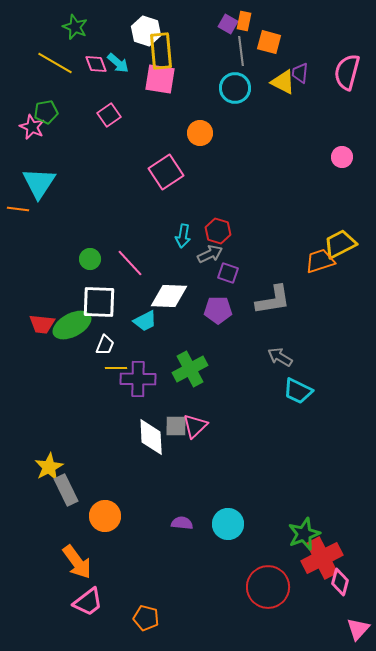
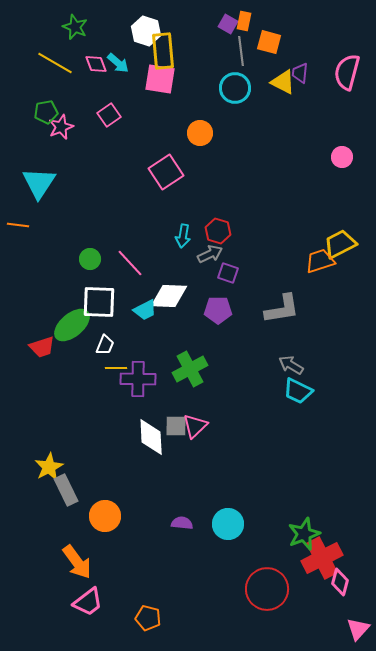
yellow rectangle at (161, 51): moved 2 px right
pink star at (32, 127): moved 29 px right; rotated 25 degrees clockwise
orange line at (18, 209): moved 16 px down
gray L-shape at (273, 300): moved 9 px right, 9 px down
cyan trapezoid at (145, 321): moved 11 px up
red trapezoid at (42, 324): moved 23 px down; rotated 24 degrees counterclockwise
green ellipse at (72, 325): rotated 12 degrees counterclockwise
gray arrow at (280, 357): moved 11 px right, 8 px down
red circle at (268, 587): moved 1 px left, 2 px down
orange pentagon at (146, 618): moved 2 px right
